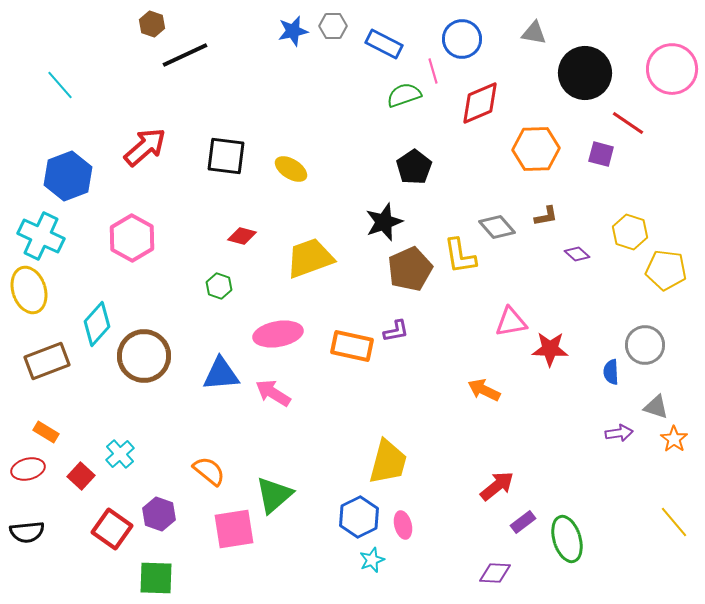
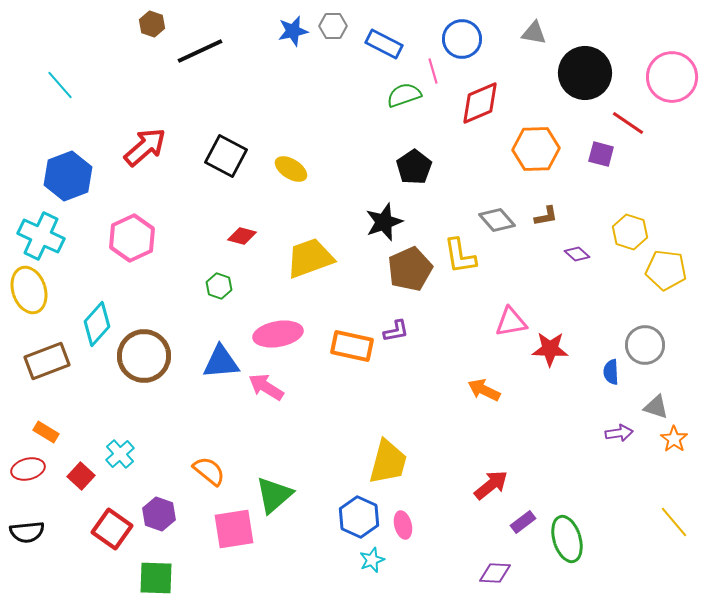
black line at (185, 55): moved 15 px right, 4 px up
pink circle at (672, 69): moved 8 px down
black square at (226, 156): rotated 21 degrees clockwise
gray diamond at (497, 227): moved 7 px up
pink hexagon at (132, 238): rotated 6 degrees clockwise
blue triangle at (221, 374): moved 12 px up
pink arrow at (273, 393): moved 7 px left, 6 px up
red arrow at (497, 486): moved 6 px left, 1 px up
blue hexagon at (359, 517): rotated 9 degrees counterclockwise
